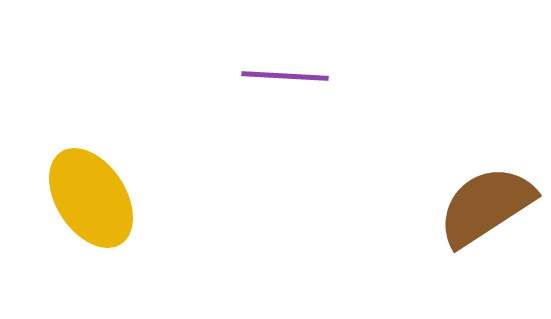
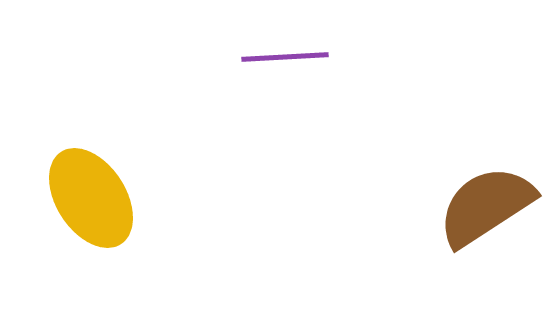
purple line: moved 19 px up; rotated 6 degrees counterclockwise
